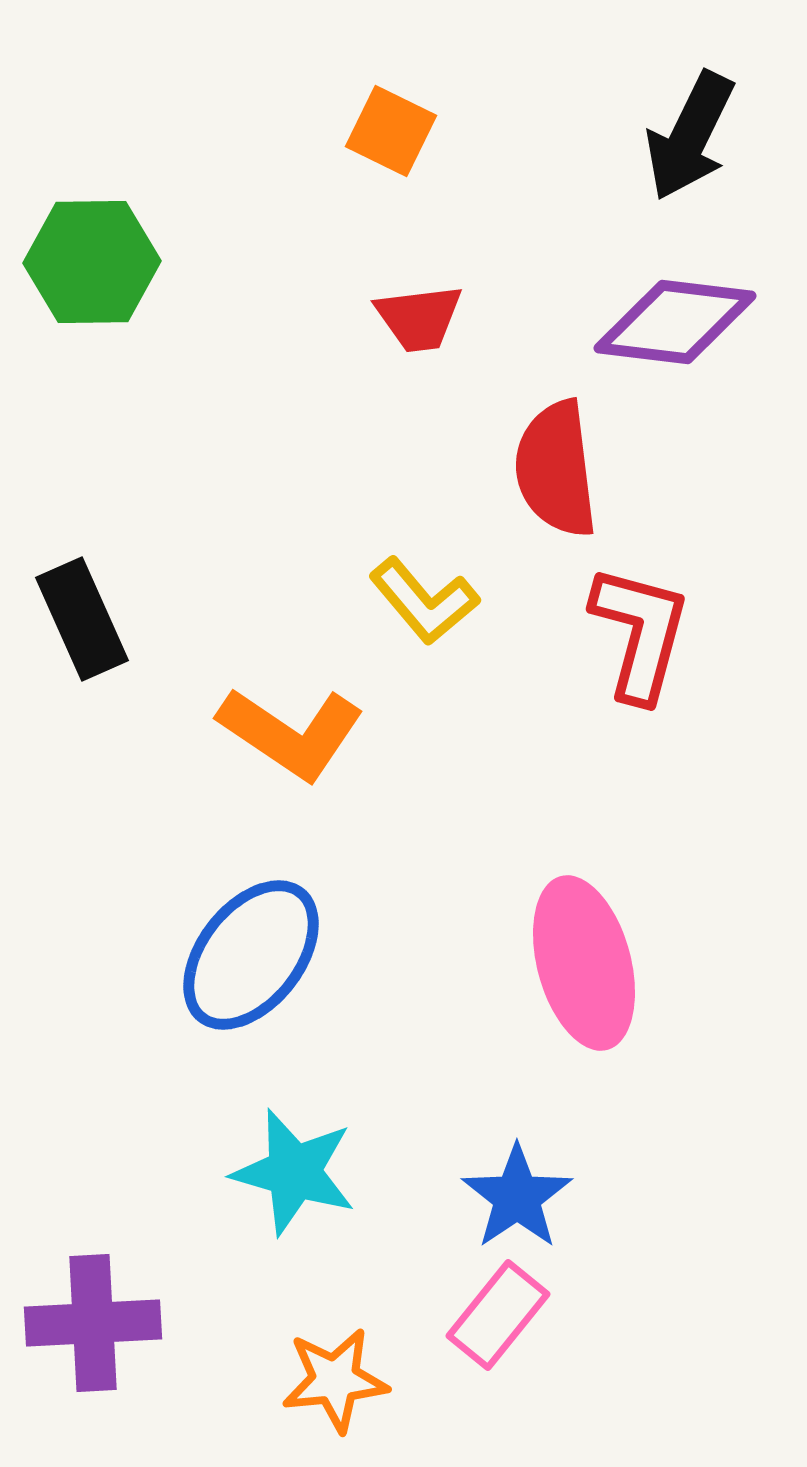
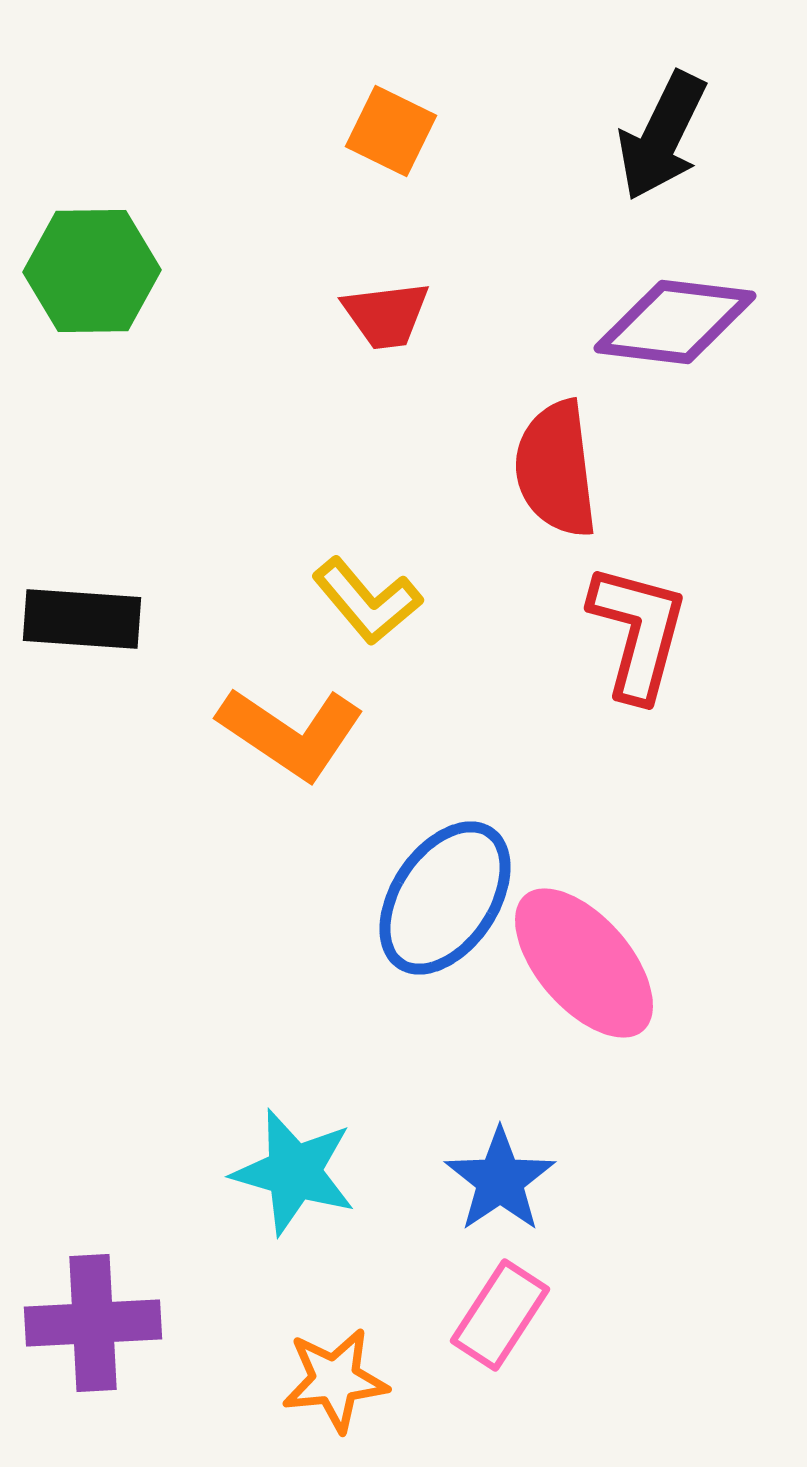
black arrow: moved 28 px left
green hexagon: moved 9 px down
red trapezoid: moved 33 px left, 3 px up
yellow L-shape: moved 57 px left
black rectangle: rotated 62 degrees counterclockwise
red L-shape: moved 2 px left, 1 px up
blue ellipse: moved 194 px right, 57 px up; rotated 4 degrees counterclockwise
pink ellipse: rotated 26 degrees counterclockwise
blue star: moved 17 px left, 17 px up
pink rectangle: moved 2 px right; rotated 6 degrees counterclockwise
